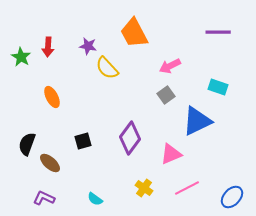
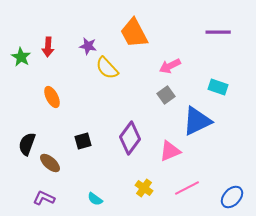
pink triangle: moved 1 px left, 3 px up
